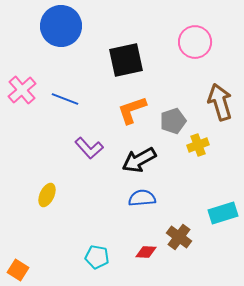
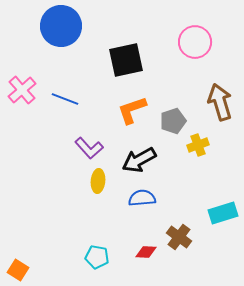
yellow ellipse: moved 51 px right, 14 px up; rotated 20 degrees counterclockwise
